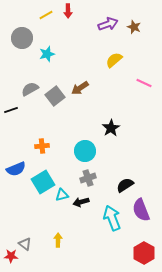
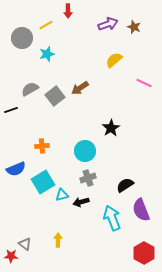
yellow line: moved 10 px down
